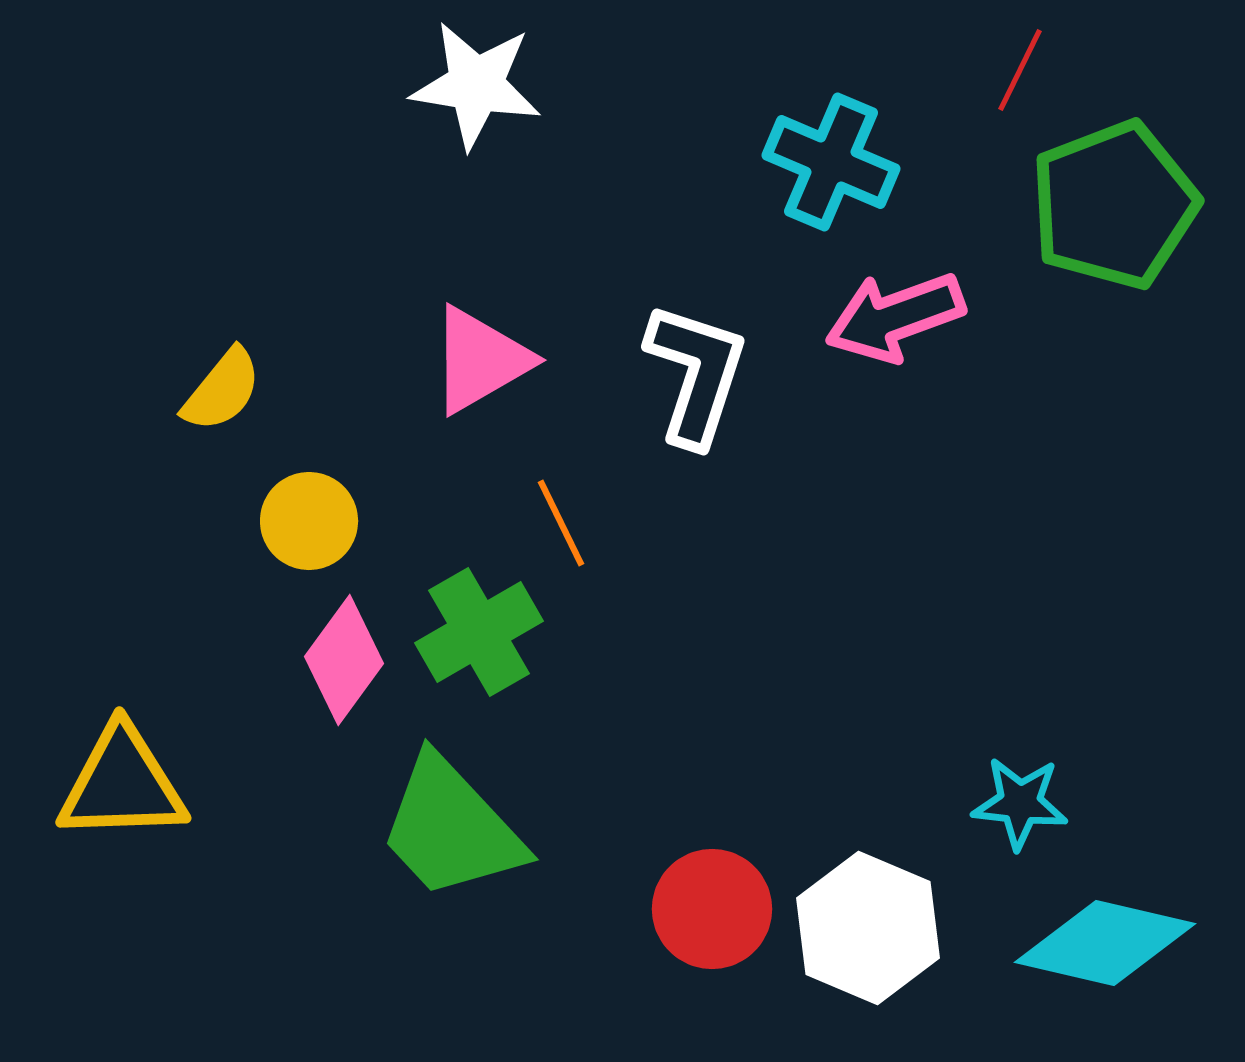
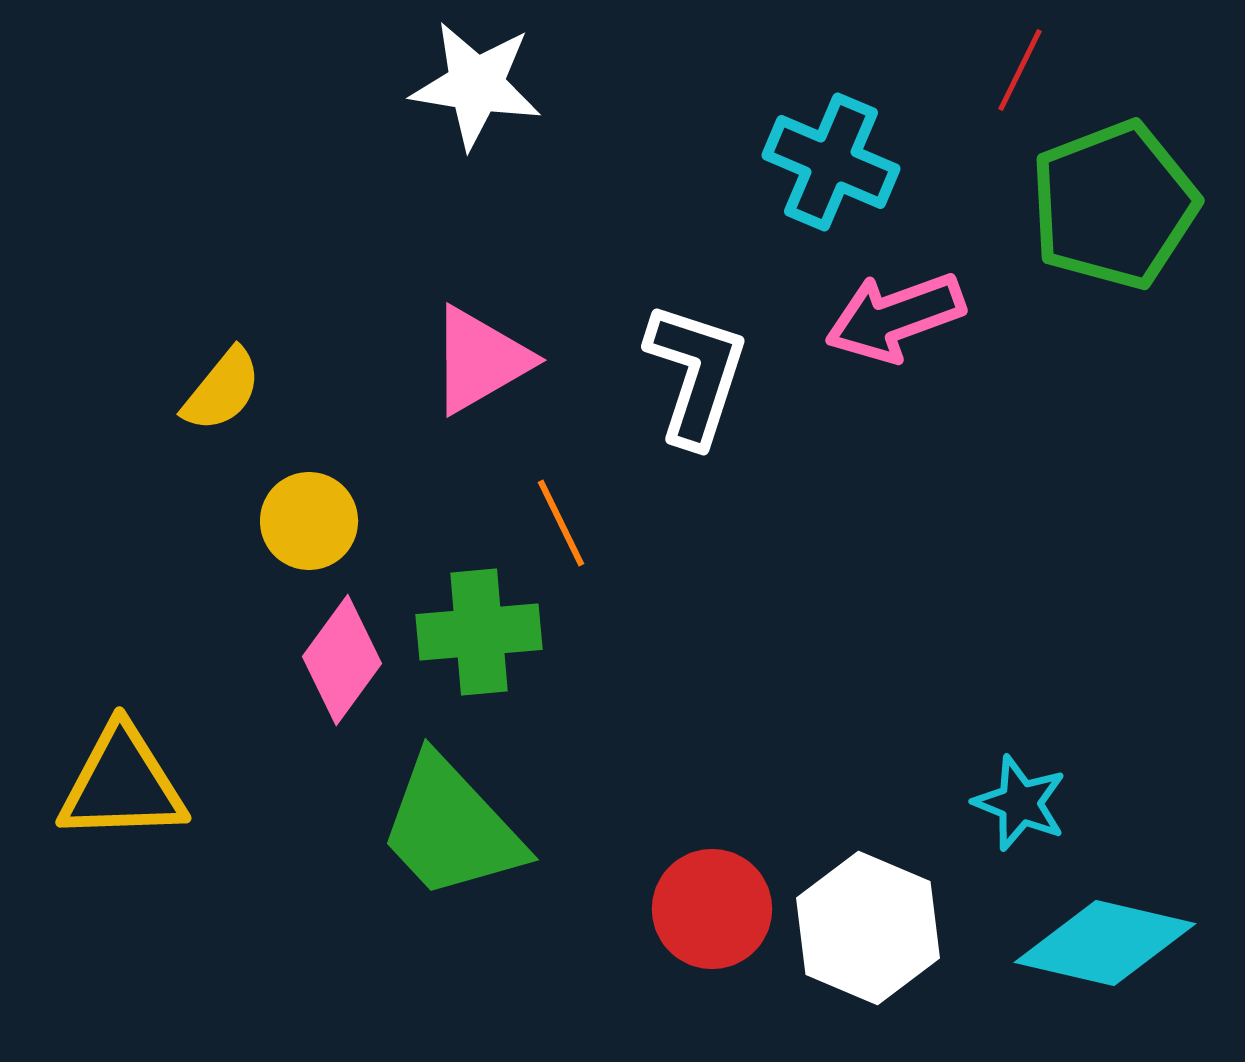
green cross: rotated 25 degrees clockwise
pink diamond: moved 2 px left
cyan star: rotated 16 degrees clockwise
